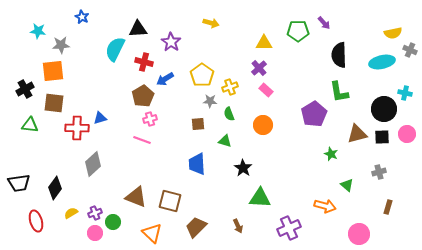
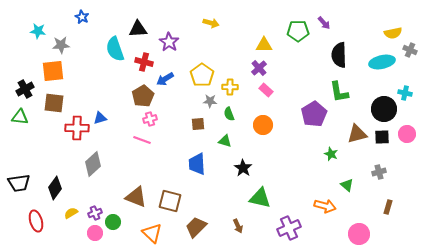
purple star at (171, 42): moved 2 px left
yellow triangle at (264, 43): moved 2 px down
cyan semicircle at (115, 49): rotated 45 degrees counterclockwise
yellow cross at (230, 87): rotated 21 degrees clockwise
green triangle at (30, 125): moved 10 px left, 8 px up
green triangle at (260, 198): rotated 10 degrees clockwise
